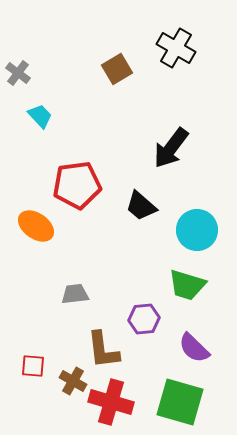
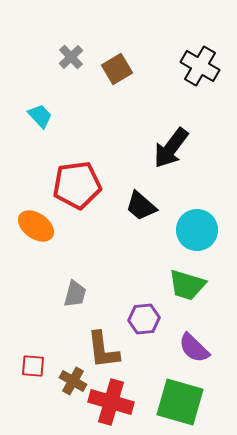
black cross: moved 24 px right, 18 px down
gray cross: moved 53 px right, 16 px up; rotated 10 degrees clockwise
gray trapezoid: rotated 112 degrees clockwise
